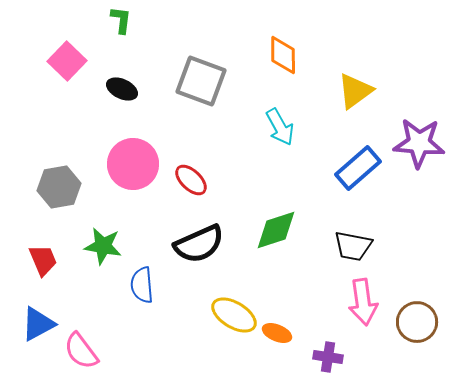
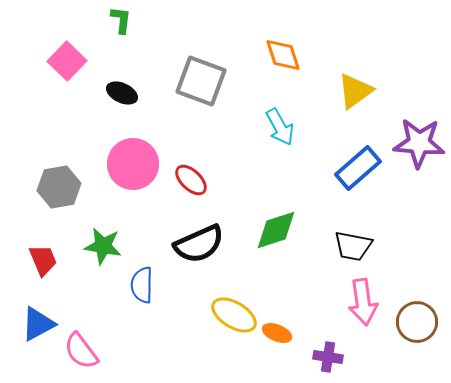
orange diamond: rotated 18 degrees counterclockwise
black ellipse: moved 4 px down
blue semicircle: rotated 6 degrees clockwise
